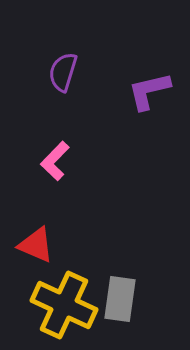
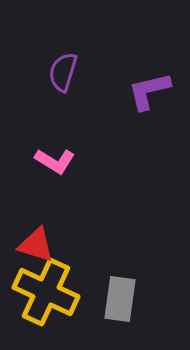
pink L-shape: rotated 102 degrees counterclockwise
red triangle: rotated 6 degrees counterclockwise
yellow cross: moved 18 px left, 13 px up
